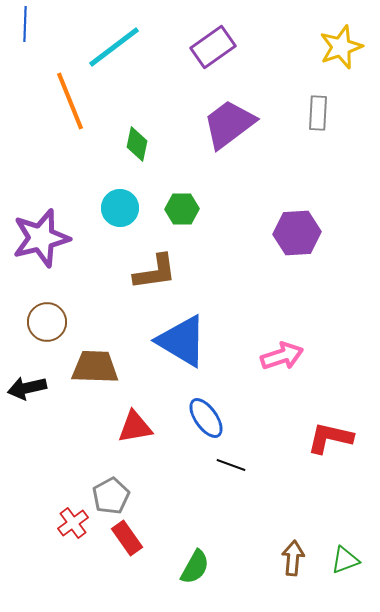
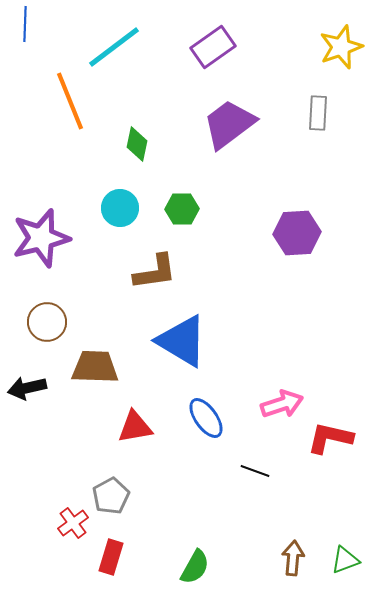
pink arrow: moved 48 px down
black line: moved 24 px right, 6 px down
red rectangle: moved 16 px left, 19 px down; rotated 52 degrees clockwise
